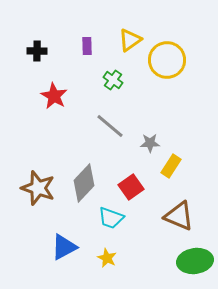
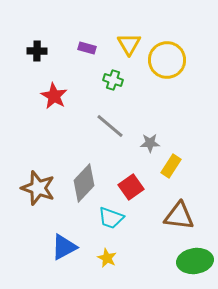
yellow triangle: moved 1 px left, 4 px down; rotated 25 degrees counterclockwise
purple rectangle: moved 2 px down; rotated 72 degrees counterclockwise
green cross: rotated 18 degrees counterclockwise
brown triangle: rotated 16 degrees counterclockwise
